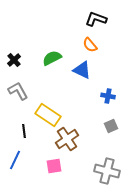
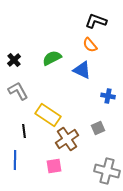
black L-shape: moved 2 px down
gray square: moved 13 px left, 2 px down
blue line: rotated 24 degrees counterclockwise
